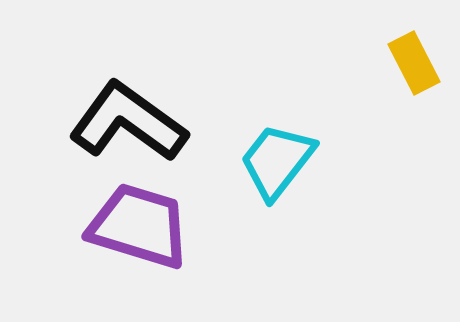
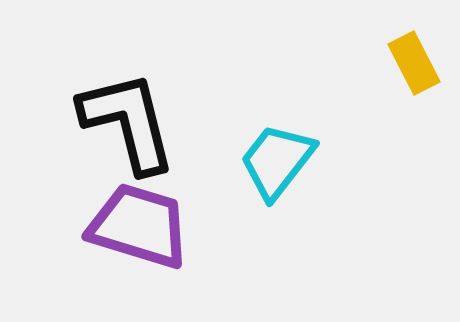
black L-shape: rotated 40 degrees clockwise
